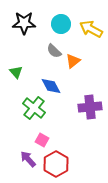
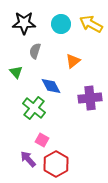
yellow arrow: moved 5 px up
gray semicircle: moved 19 px left; rotated 63 degrees clockwise
purple cross: moved 9 px up
